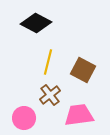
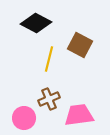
yellow line: moved 1 px right, 3 px up
brown square: moved 3 px left, 25 px up
brown cross: moved 1 px left, 4 px down; rotated 15 degrees clockwise
